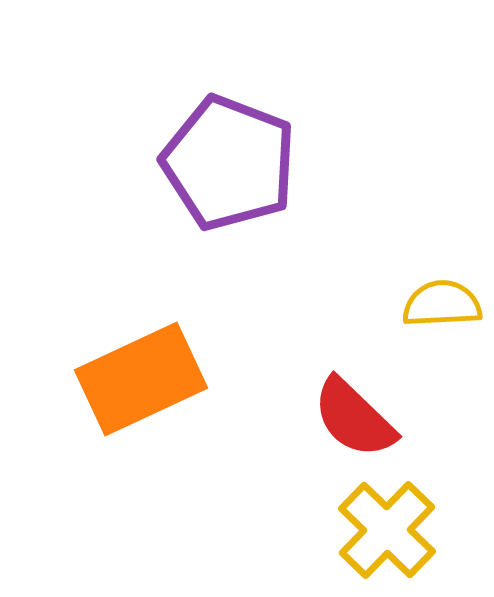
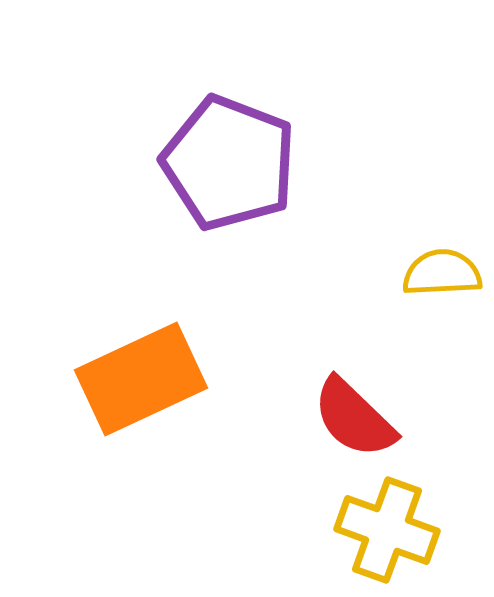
yellow semicircle: moved 31 px up
yellow cross: rotated 24 degrees counterclockwise
